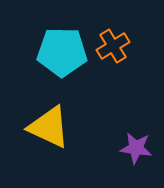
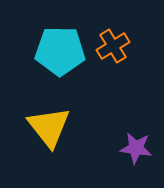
cyan pentagon: moved 2 px left, 1 px up
yellow triangle: rotated 27 degrees clockwise
